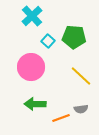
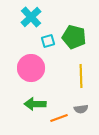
cyan cross: moved 1 px left, 1 px down
green pentagon: rotated 10 degrees clockwise
cyan square: rotated 32 degrees clockwise
pink circle: moved 1 px down
yellow line: rotated 45 degrees clockwise
orange line: moved 2 px left
